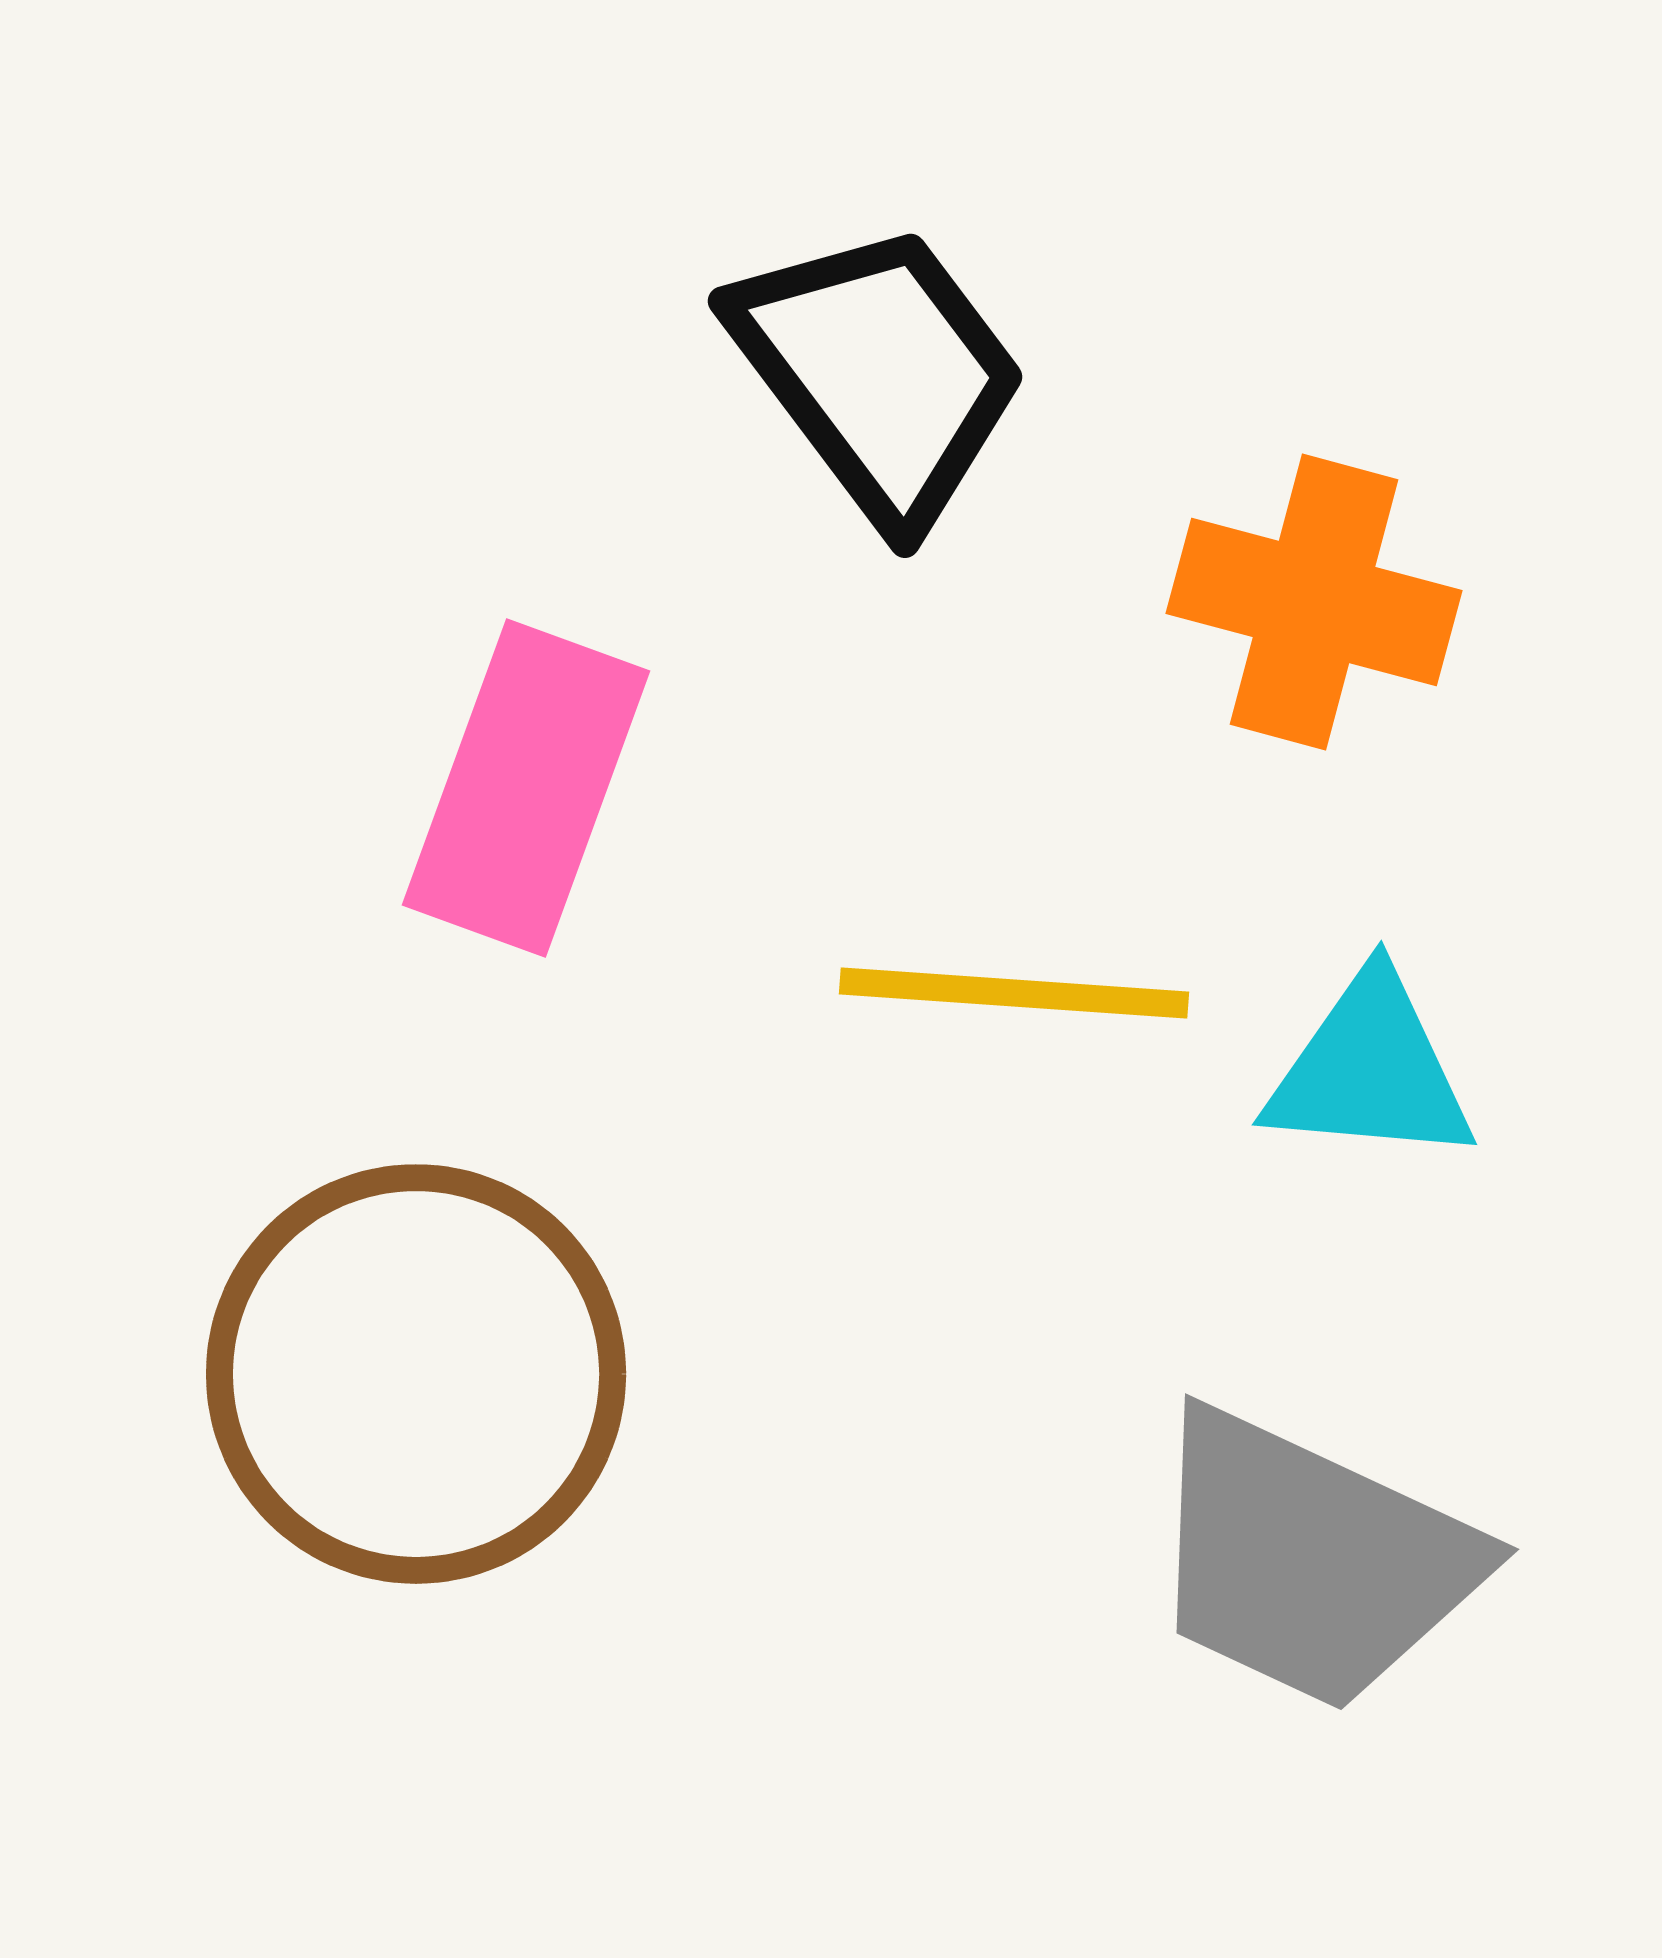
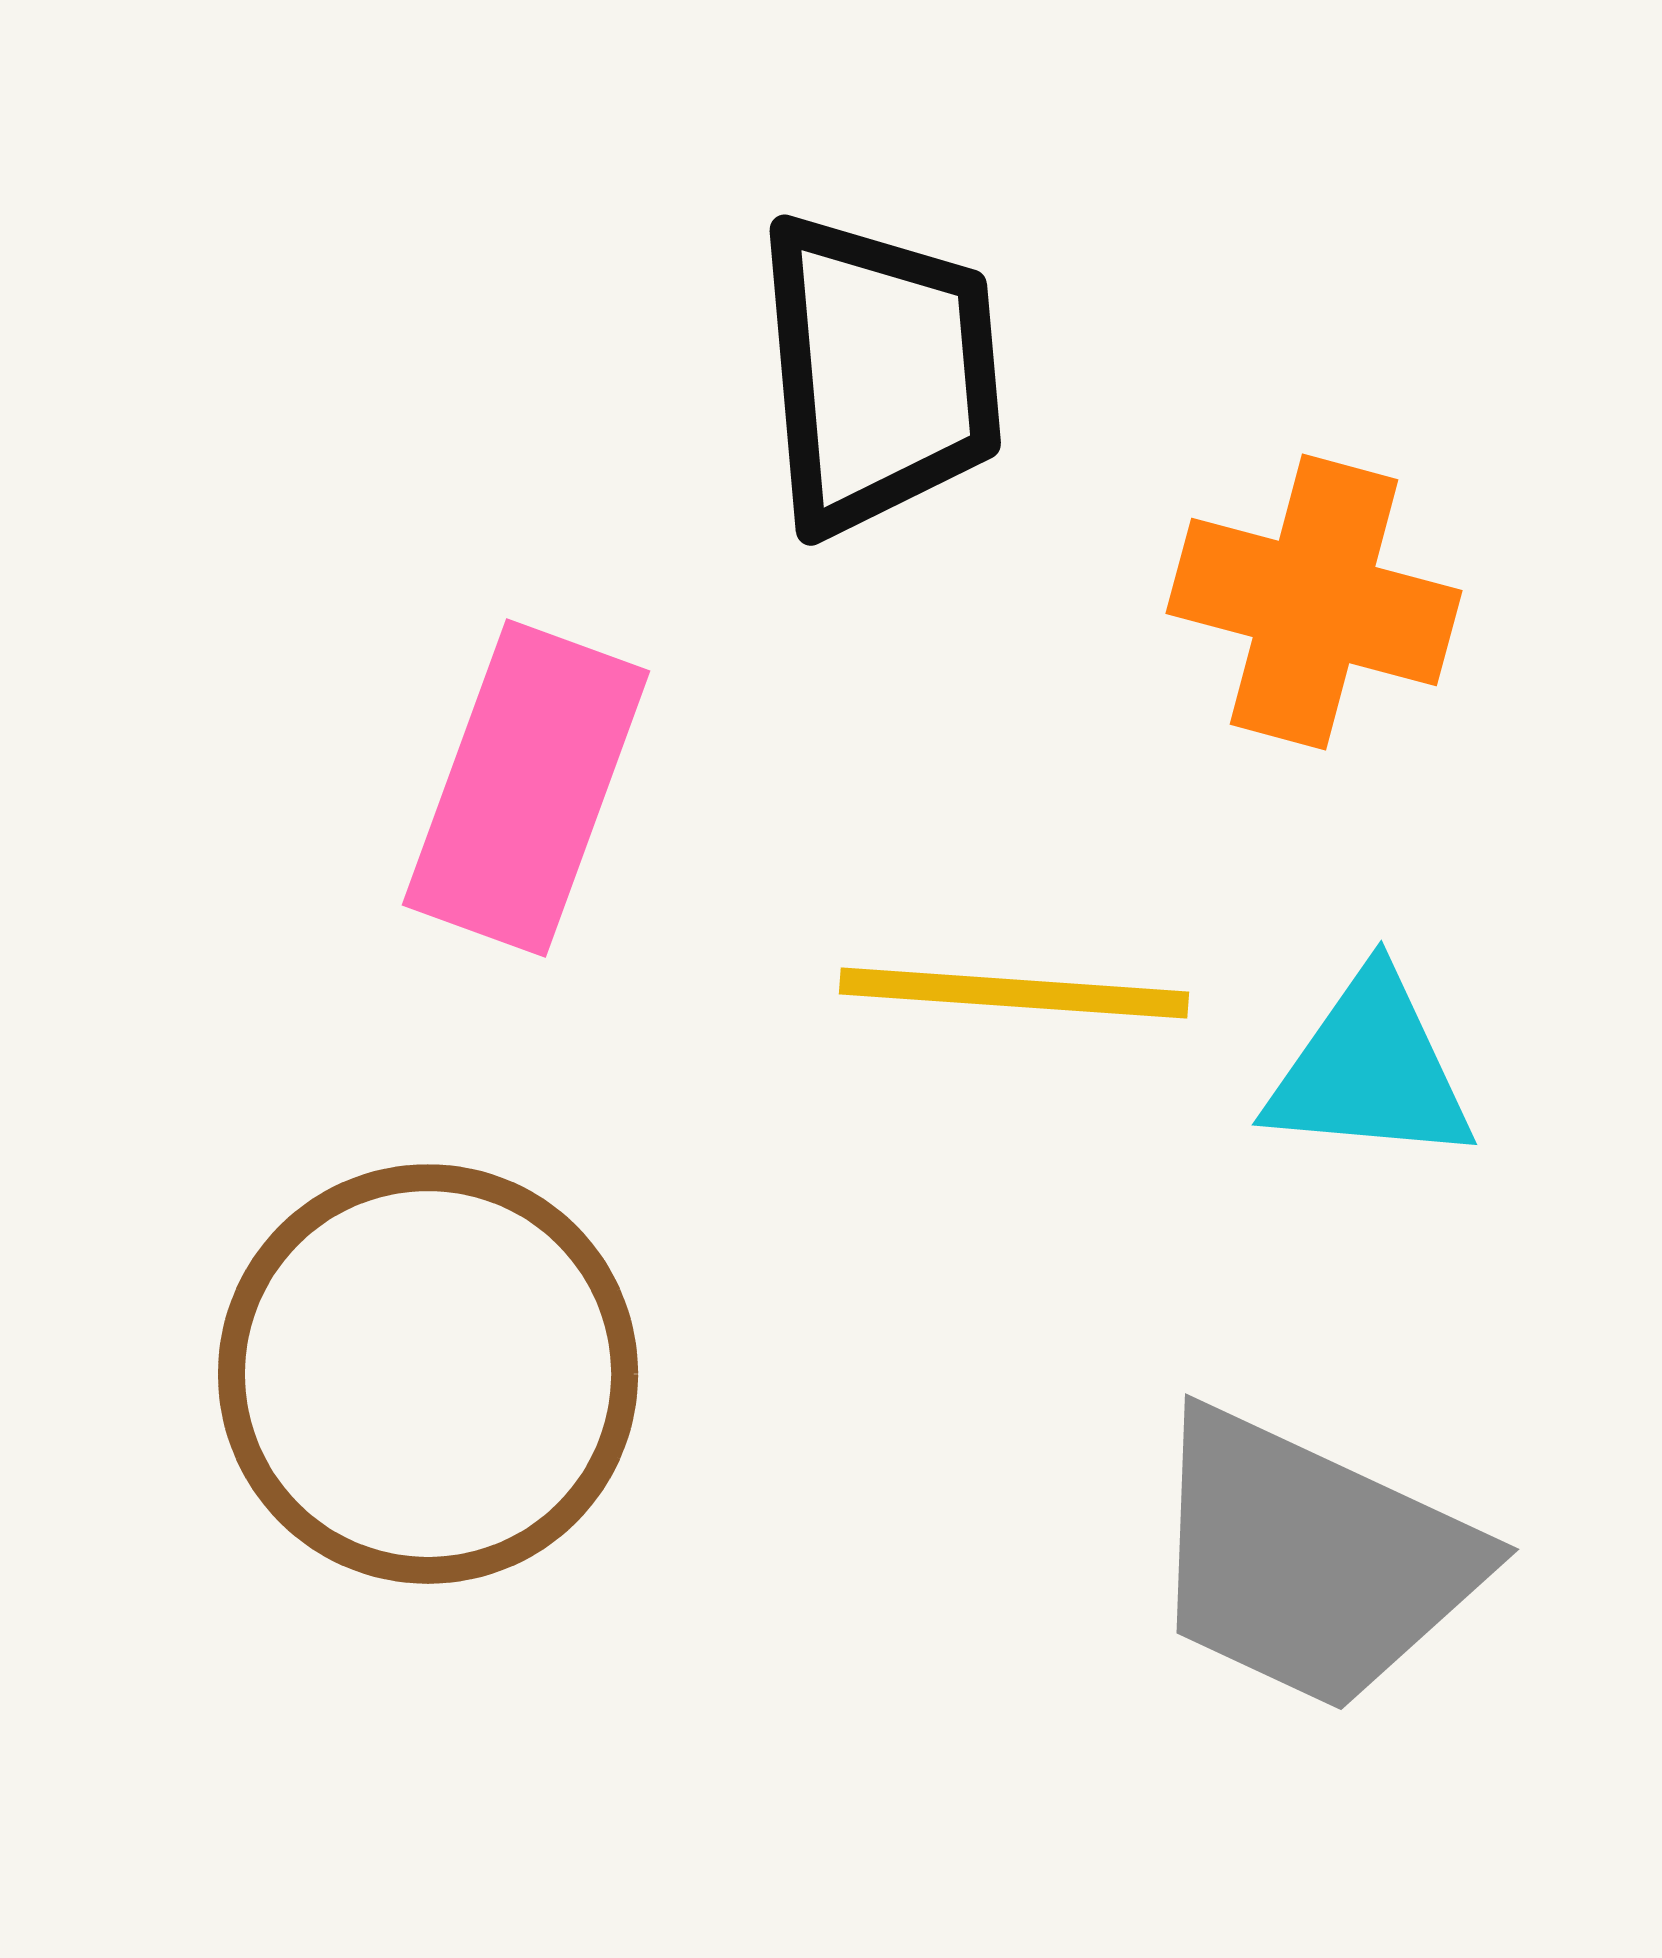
black trapezoid: rotated 32 degrees clockwise
brown circle: moved 12 px right
